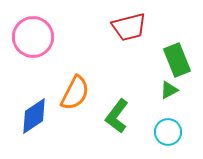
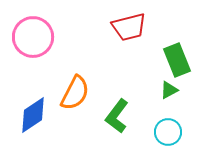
blue diamond: moved 1 px left, 1 px up
